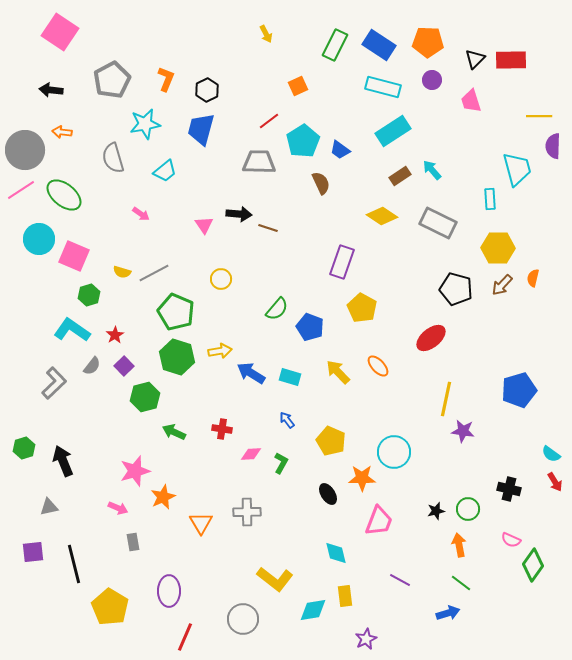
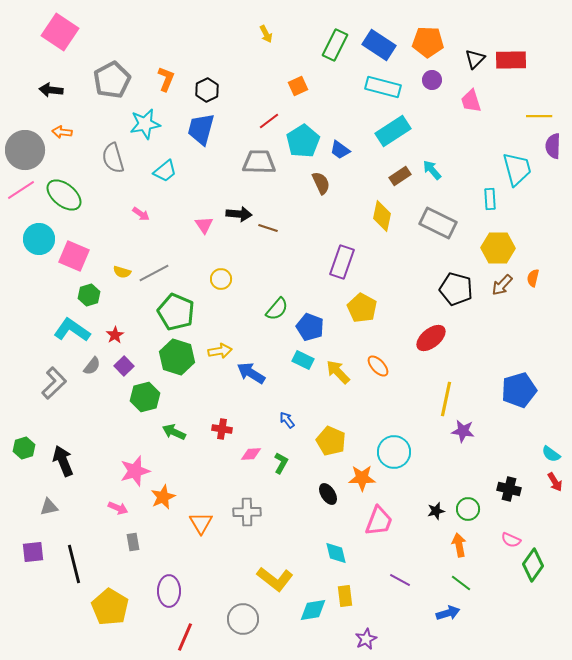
yellow diamond at (382, 216): rotated 68 degrees clockwise
cyan rectangle at (290, 377): moved 13 px right, 17 px up; rotated 10 degrees clockwise
